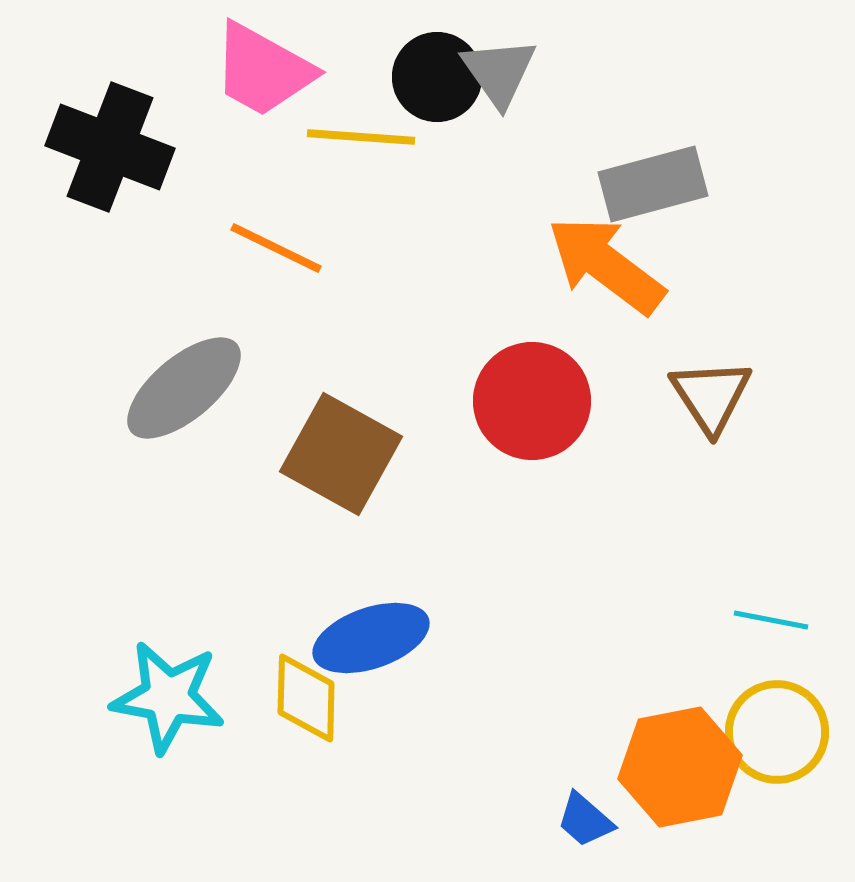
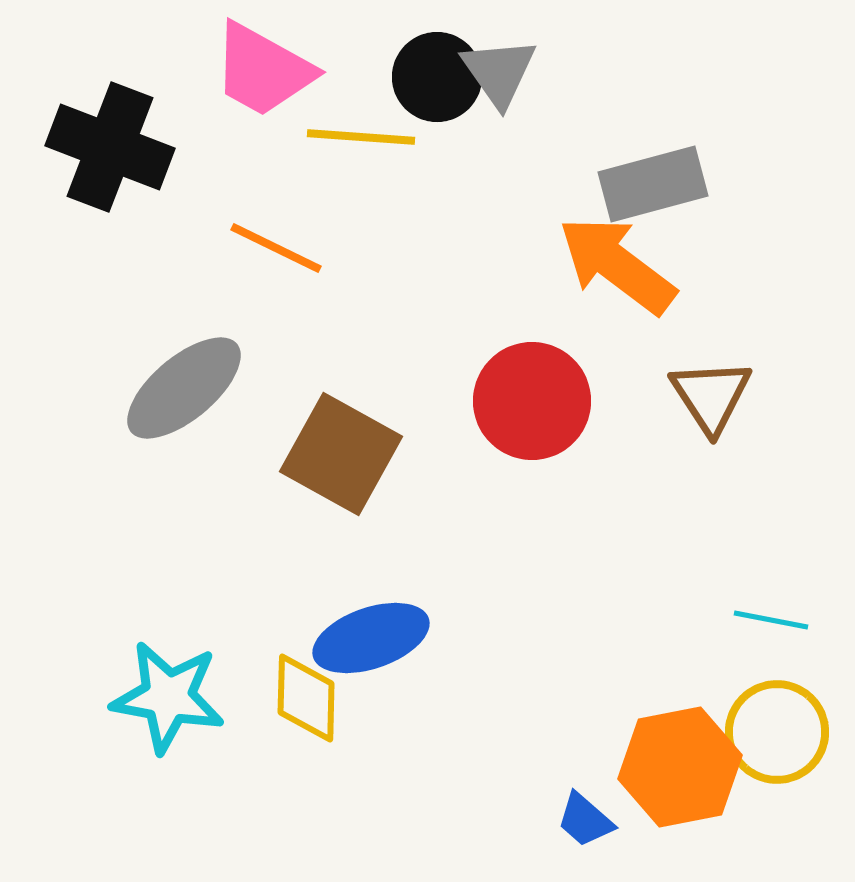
orange arrow: moved 11 px right
